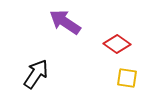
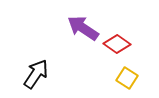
purple arrow: moved 18 px right, 6 px down
yellow square: rotated 25 degrees clockwise
